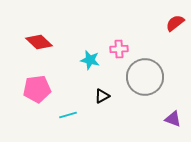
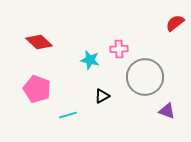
pink pentagon: rotated 28 degrees clockwise
purple triangle: moved 6 px left, 8 px up
